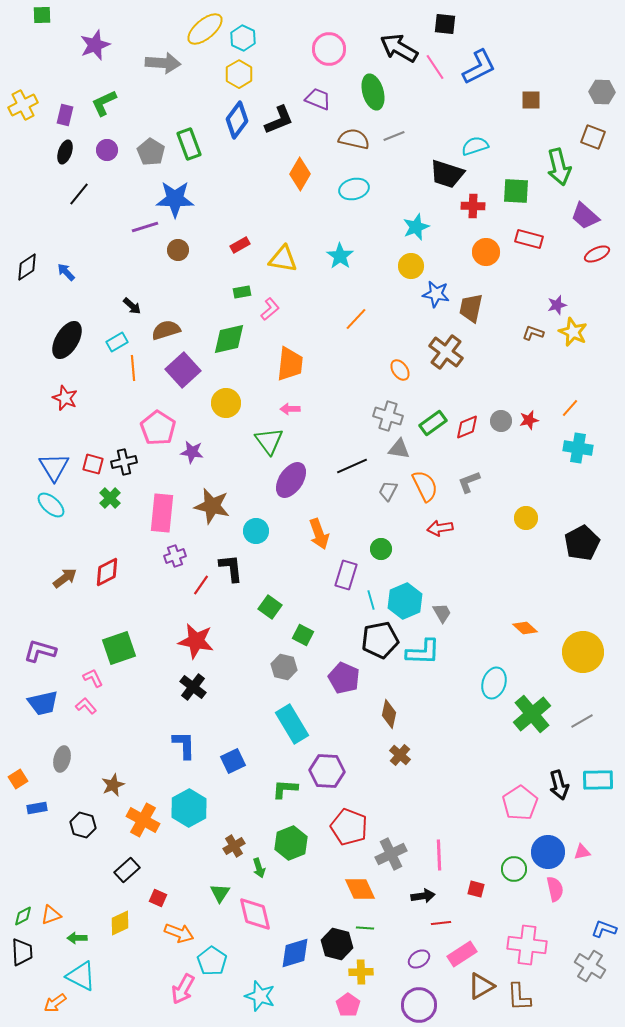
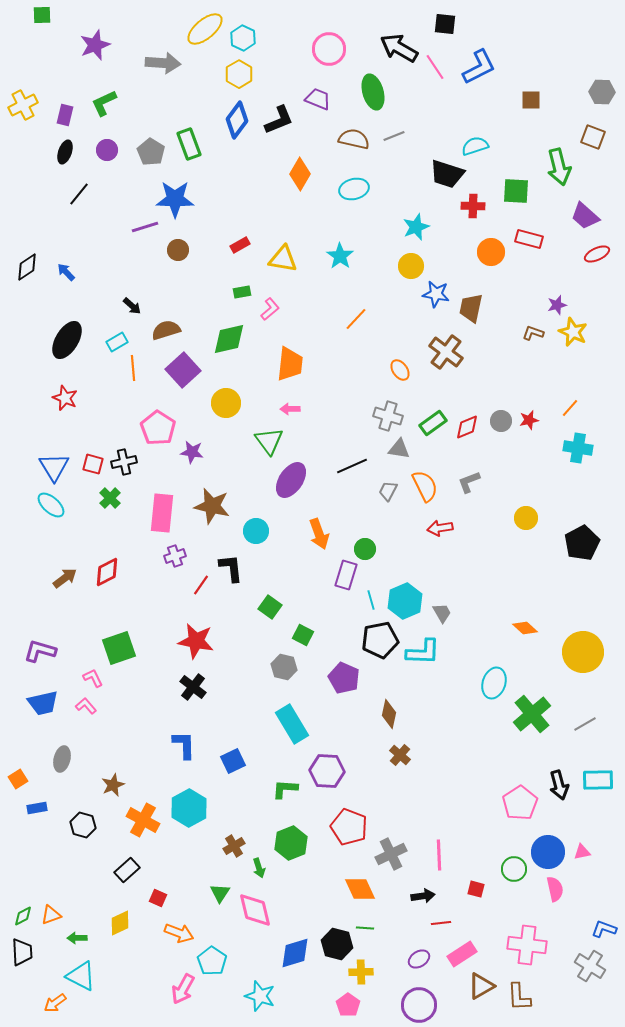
orange circle at (486, 252): moved 5 px right
green circle at (381, 549): moved 16 px left
gray line at (582, 721): moved 3 px right, 3 px down
pink diamond at (255, 914): moved 4 px up
